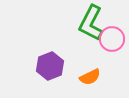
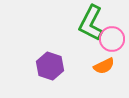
purple hexagon: rotated 20 degrees counterclockwise
orange semicircle: moved 14 px right, 11 px up
